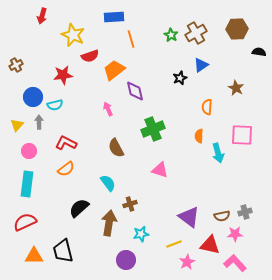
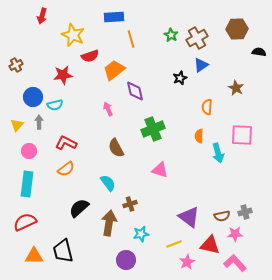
brown cross at (196, 33): moved 1 px right, 5 px down
